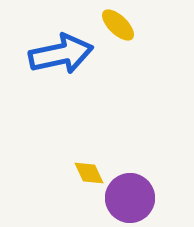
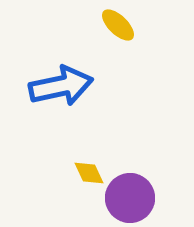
blue arrow: moved 32 px down
